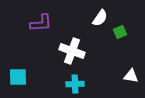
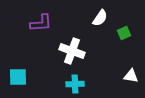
green square: moved 4 px right, 1 px down
